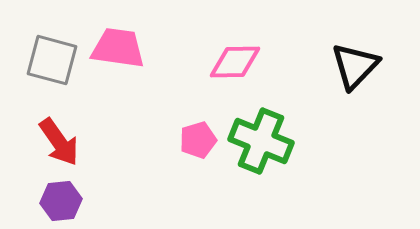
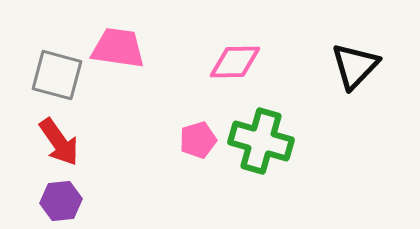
gray square: moved 5 px right, 15 px down
green cross: rotated 6 degrees counterclockwise
